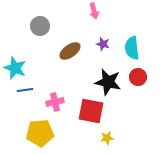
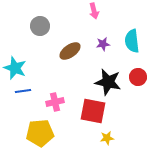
purple star: rotated 24 degrees counterclockwise
cyan semicircle: moved 7 px up
blue line: moved 2 px left, 1 px down
red square: moved 2 px right
